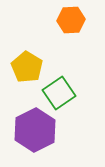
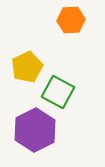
yellow pentagon: rotated 16 degrees clockwise
green square: moved 1 px left, 1 px up; rotated 28 degrees counterclockwise
